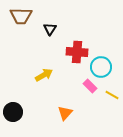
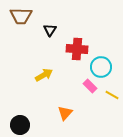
black triangle: moved 1 px down
red cross: moved 3 px up
black circle: moved 7 px right, 13 px down
